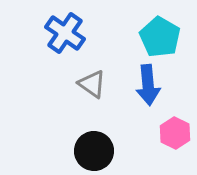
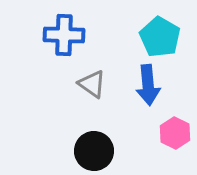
blue cross: moved 1 px left, 2 px down; rotated 33 degrees counterclockwise
